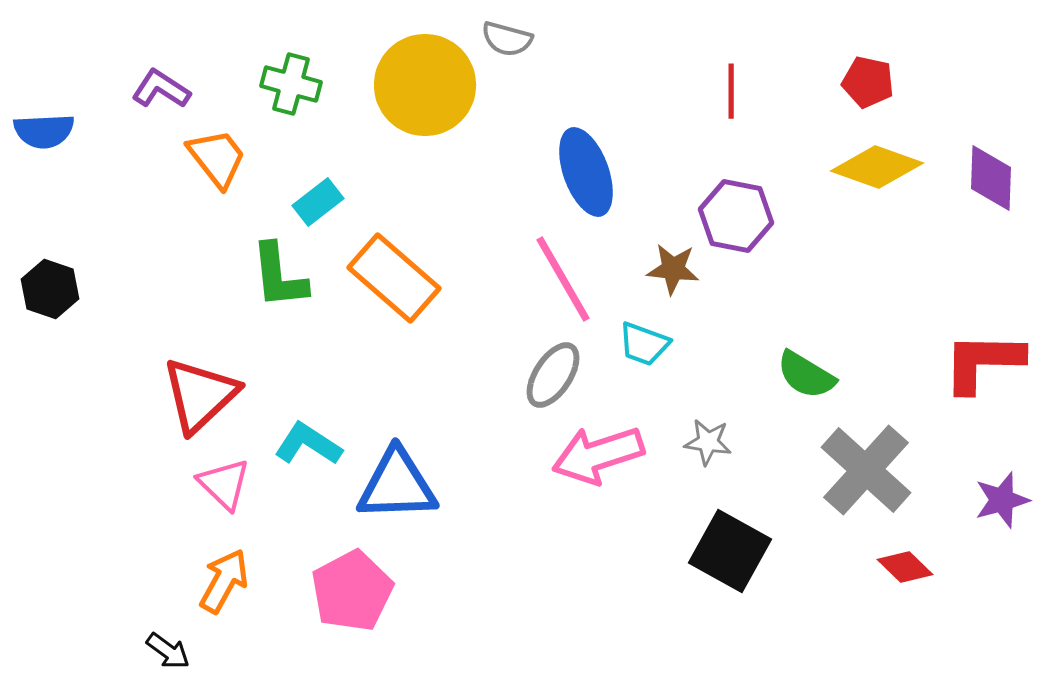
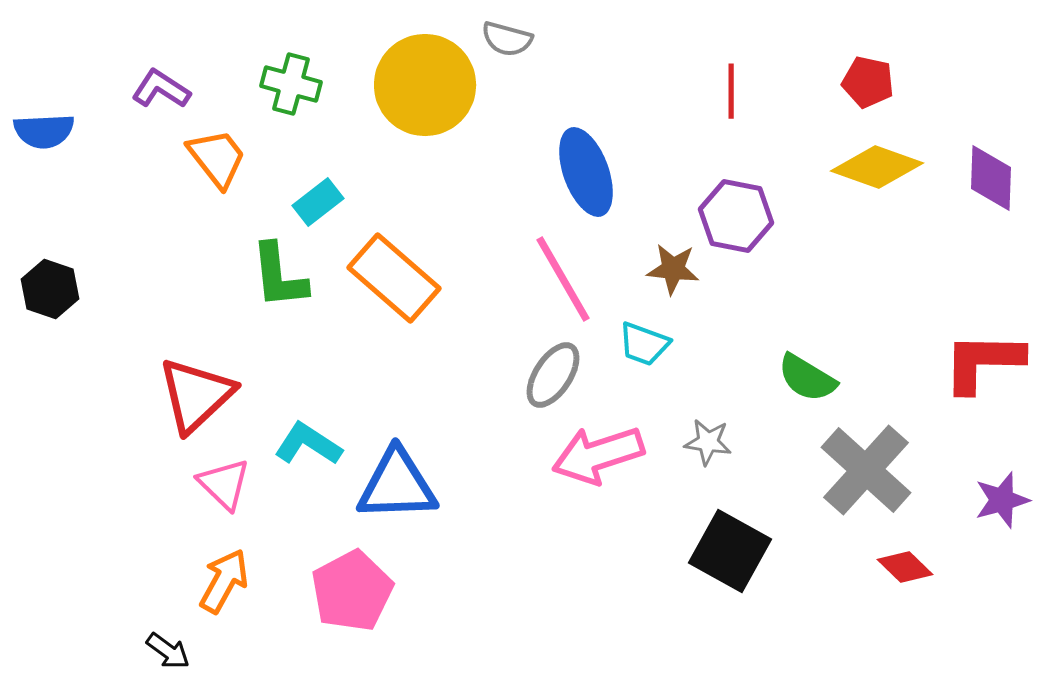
green semicircle: moved 1 px right, 3 px down
red triangle: moved 4 px left
